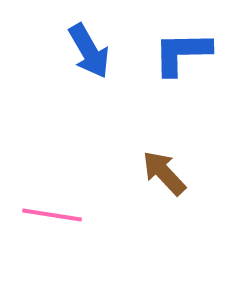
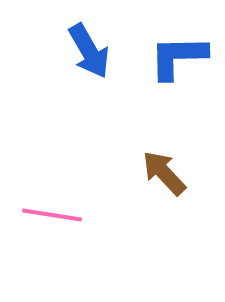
blue L-shape: moved 4 px left, 4 px down
